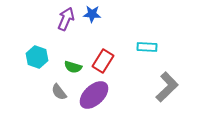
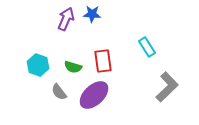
cyan rectangle: rotated 54 degrees clockwise
cyan hexagon: moved 1 px right, 8 px down
red rectangle: rotated 40 degrees counterclockwise
